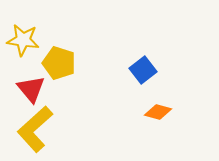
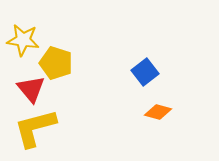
yellow pentagon: moved 3 px left
blue square: moved 2 px right, 2 px down
yellow L-shape: moved 1 px up; rotated 27 degrees clockwise
